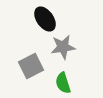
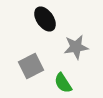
gray star: moved 13 px right
green semicircle: rotated 15 degrees counterclockwise
